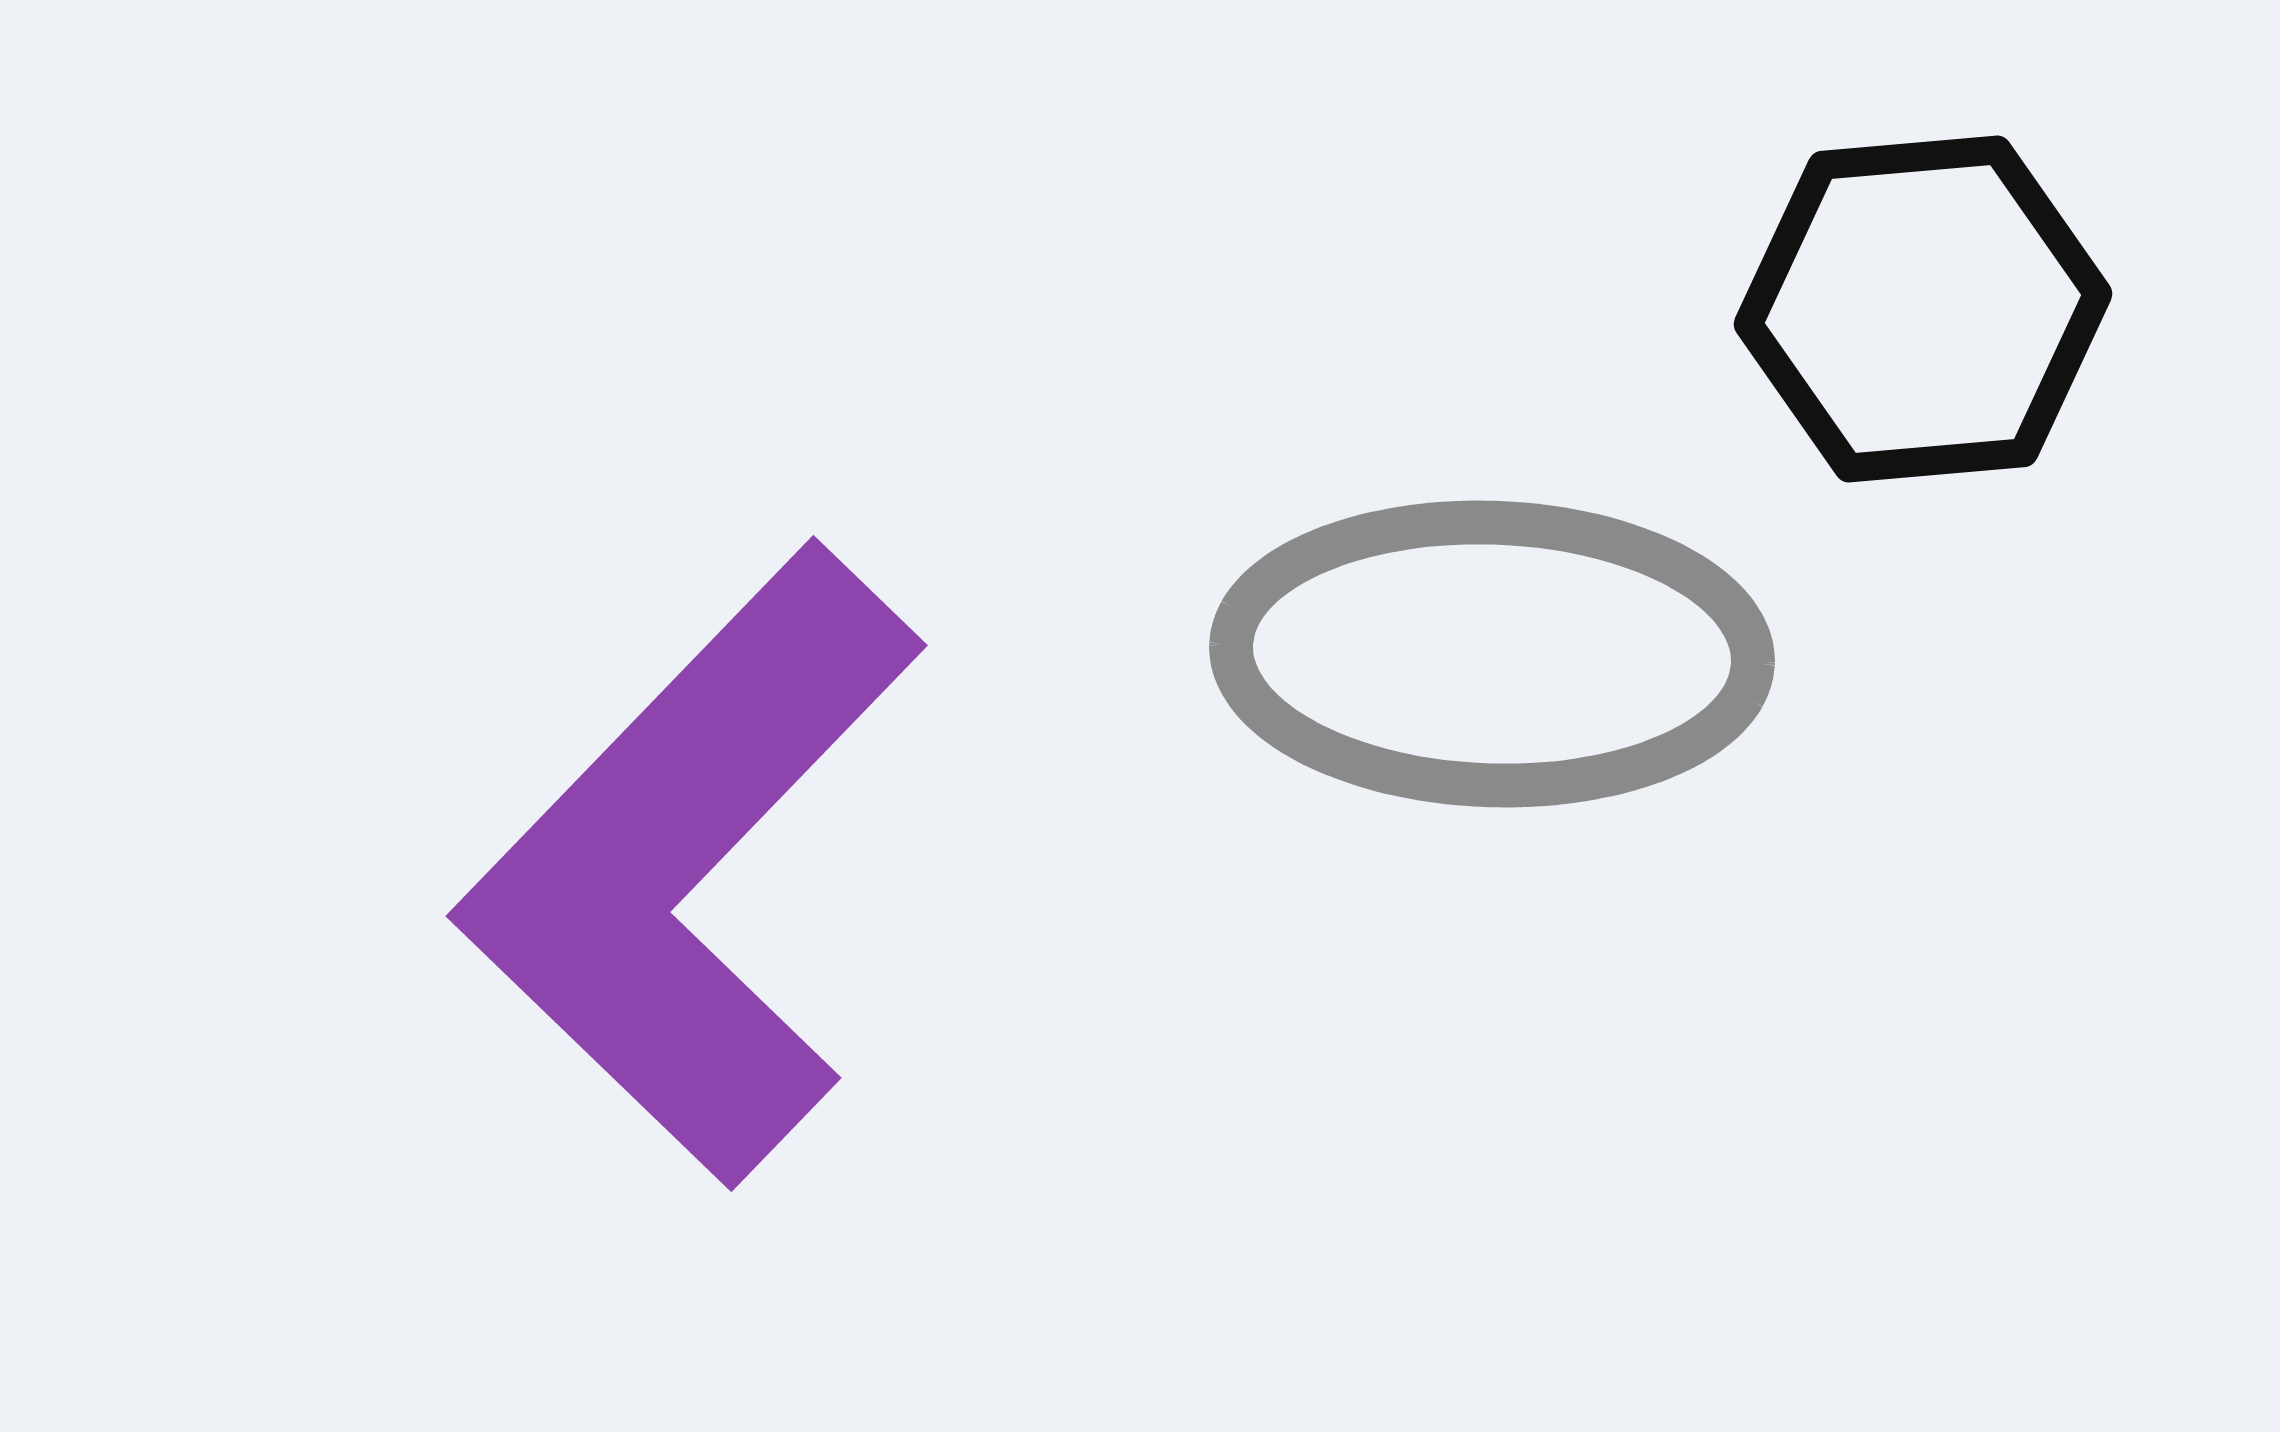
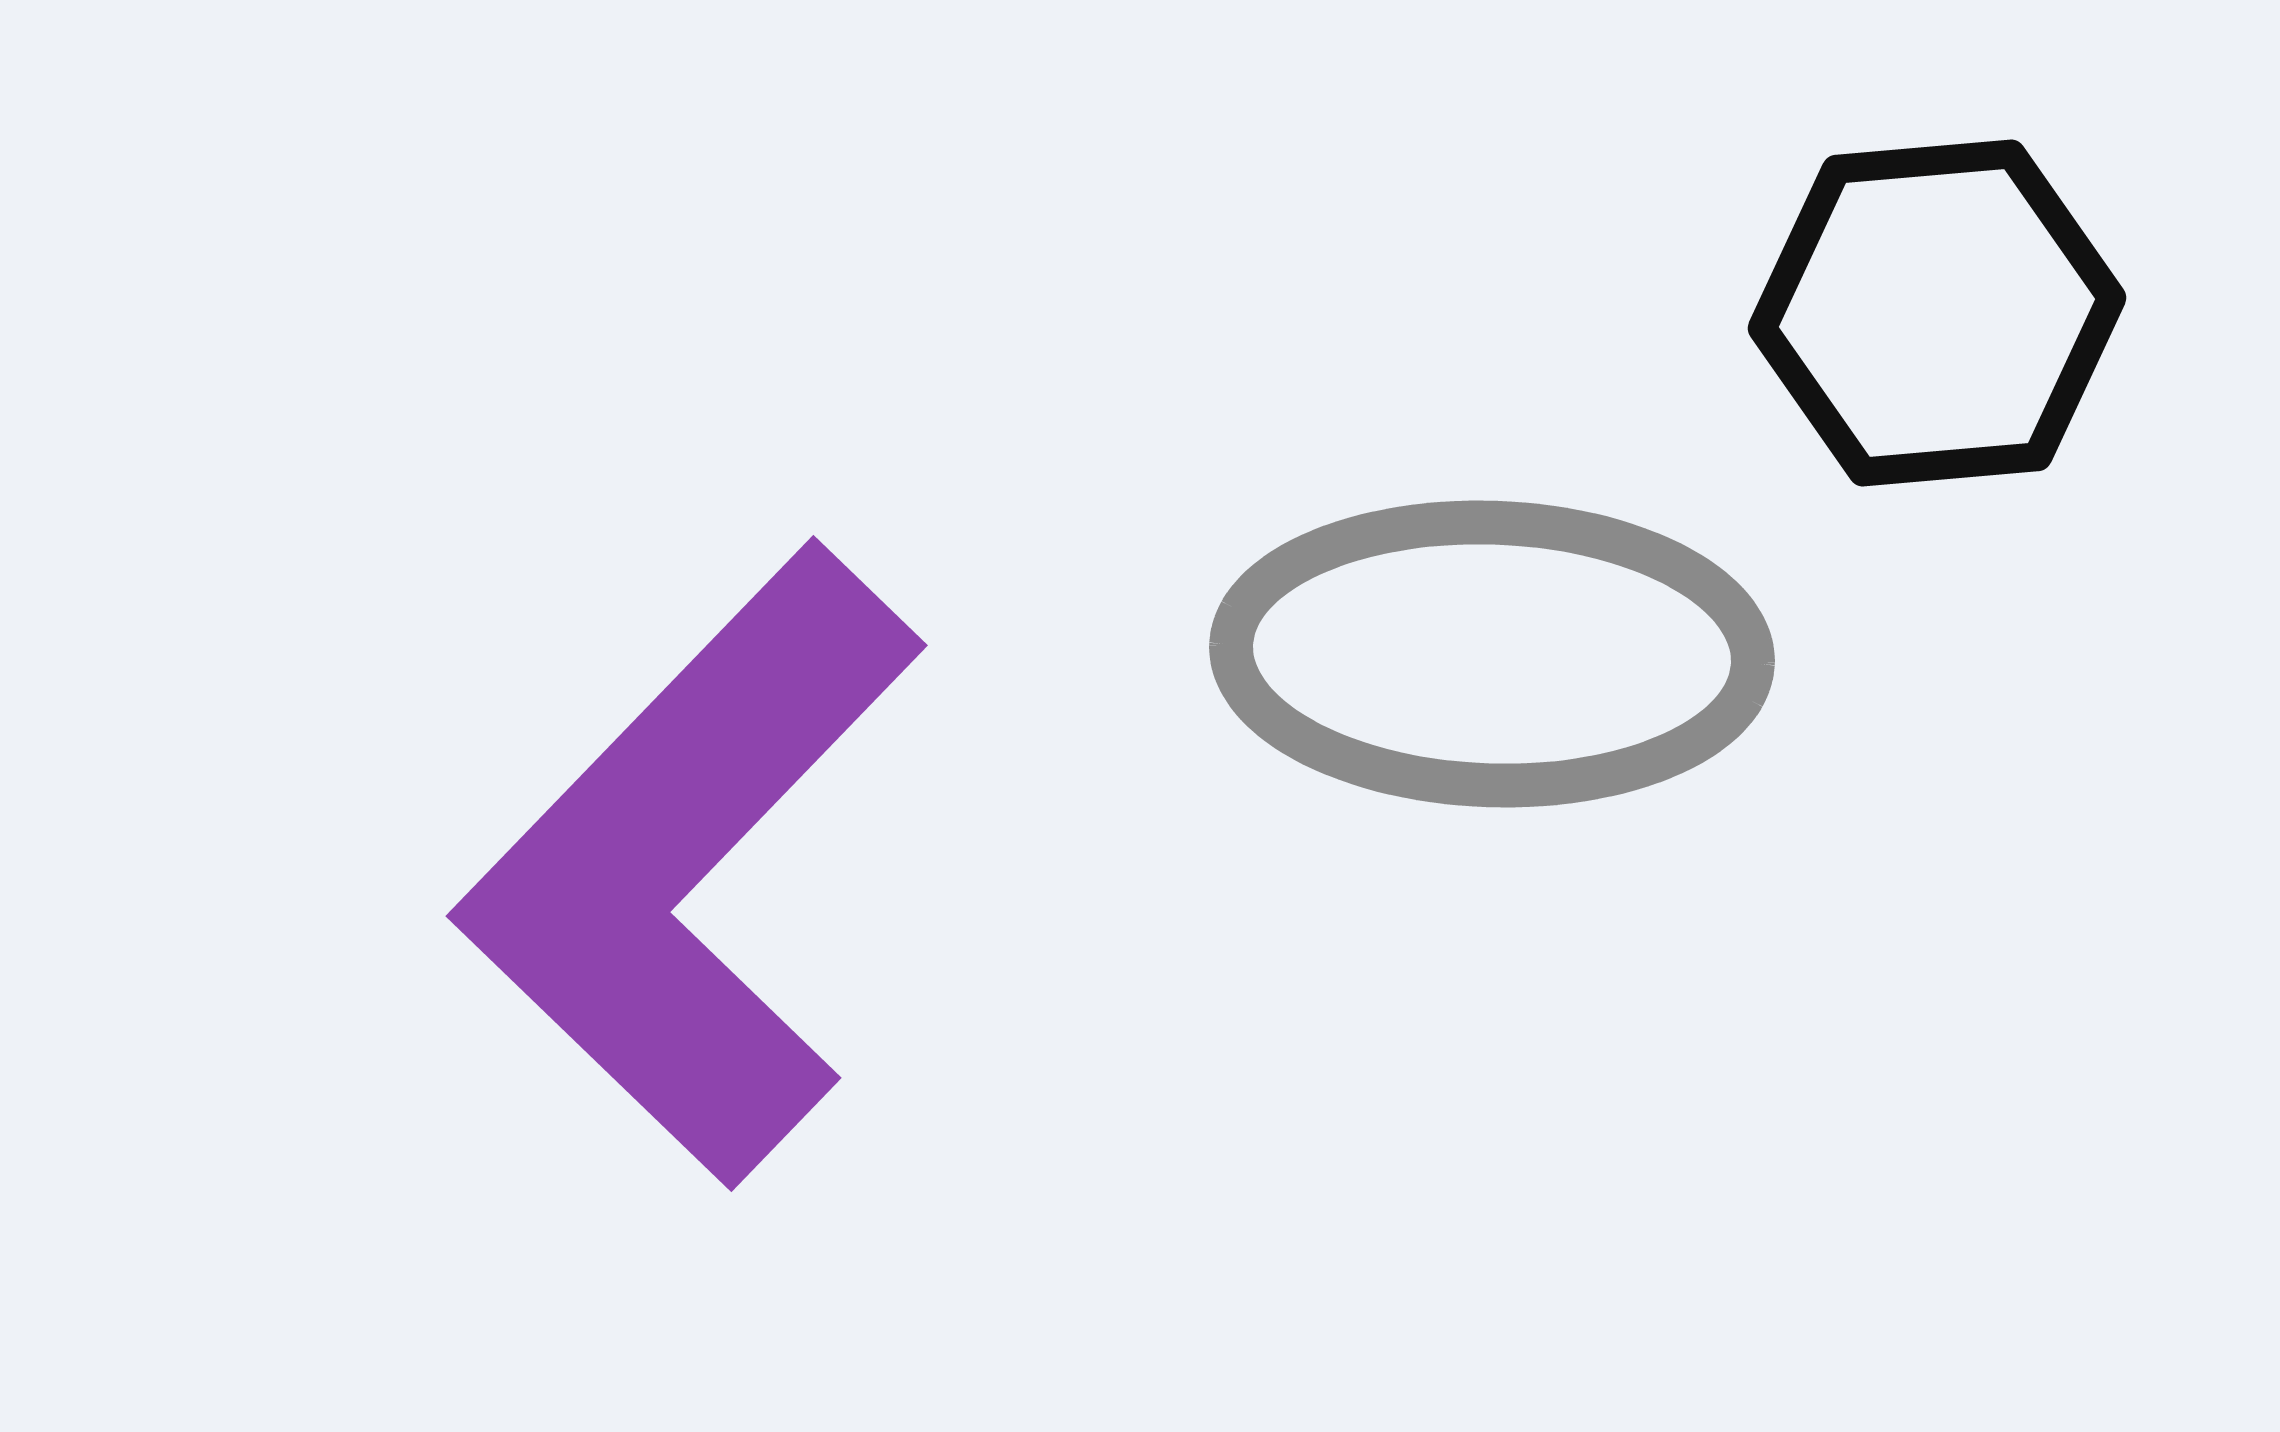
black hexagon: moved 14 px right, 4 px down
